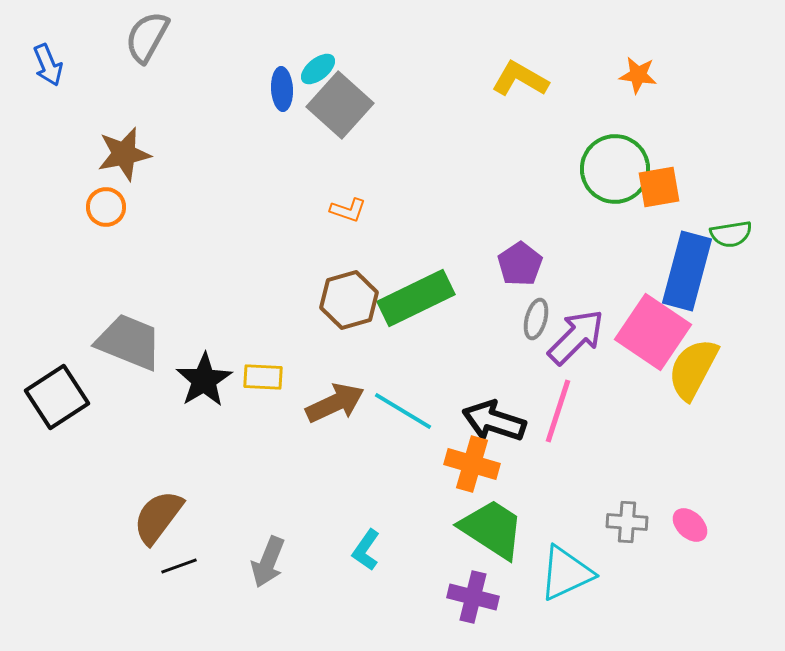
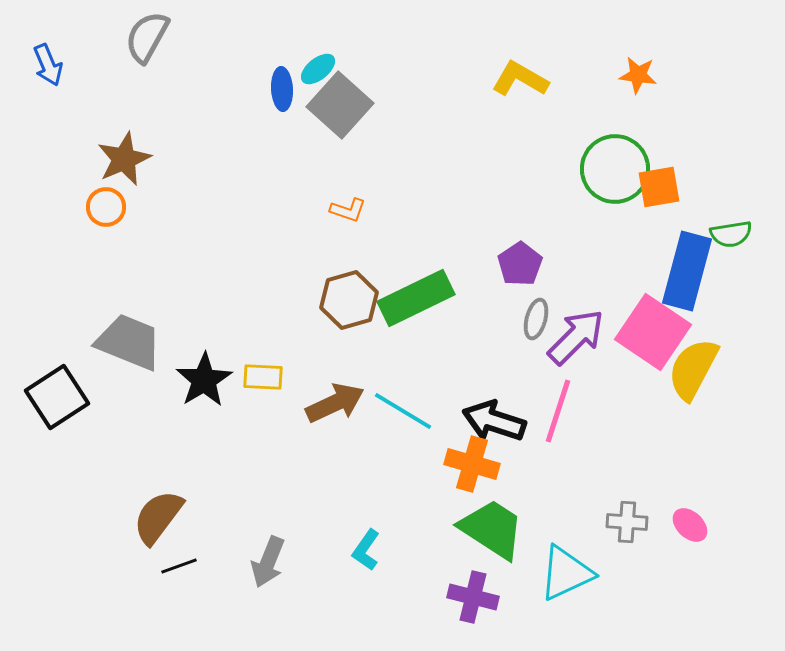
brown star: moved 5 px down; rotated 12 degrees counterclockwise
